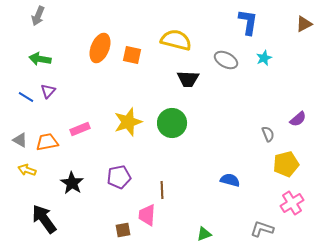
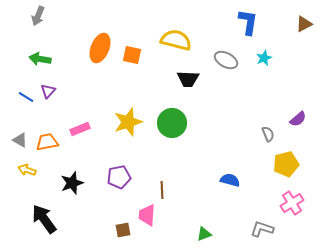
black star: rotated 20 degrees clockwise
